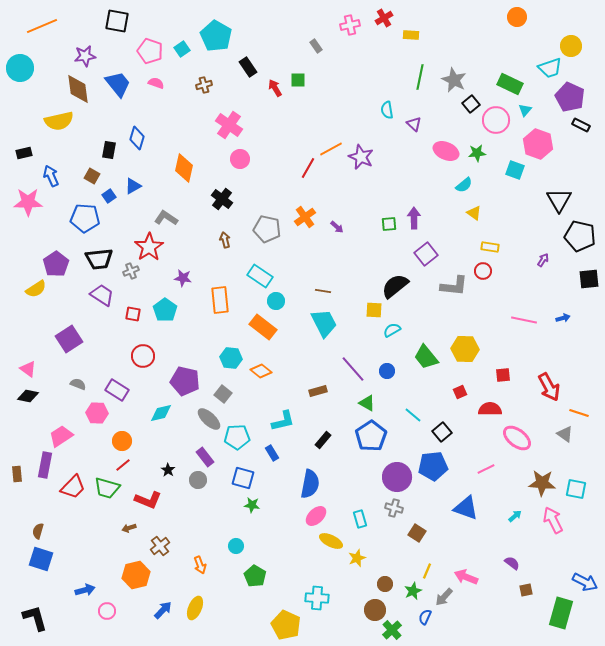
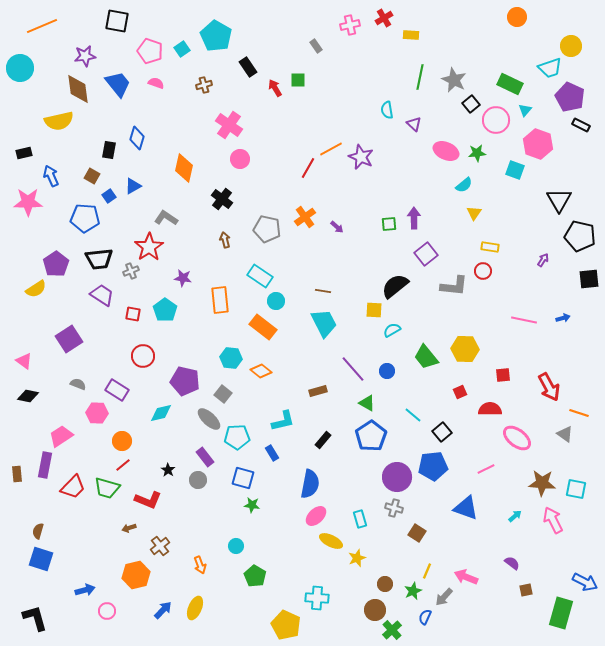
yellow triangle at (474, 213): rotated 28 degrees clockwise
pink triangle at (28, 369): moved 4 px left, 8 px up
